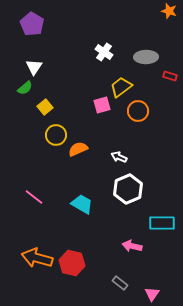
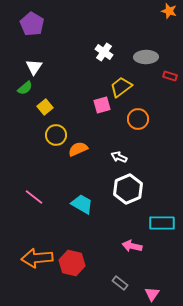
orange circle: moved 8 px down
orange arrow: rotated 20 degrees counterclockwise
